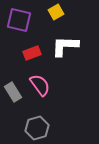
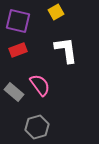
purple square: moved 1 px left, 1 px down
white L-shape: moved 1 px right, 4 px down; rotated 80 degrees clockwise
red rectangle: moved 14 px left, 3 px up
gray rectangle: moved 1 px right; rotated 18 degrees counterclockwise
gray hexagon: moved 1 px up
